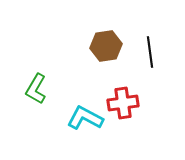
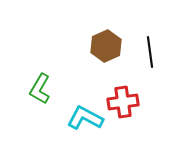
brown hexagon: rotated 16 degrees counterclockwise
green L-shape: moved 4 px right
red cross: moved 1 px up
